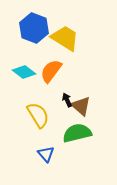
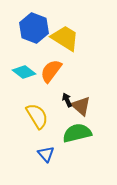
yellow semicircle: moved 1 px left, 1 px down
